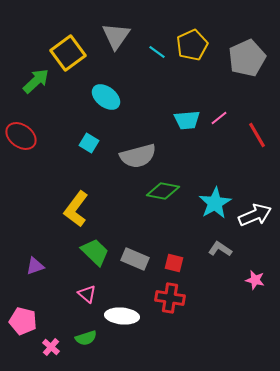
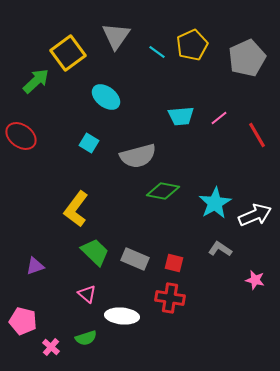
cyan trapezoid: moved 6 px left, 4 px up
